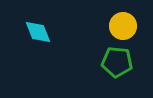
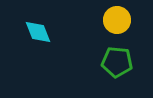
yellow circle: moved 6 px left, 6 px up
